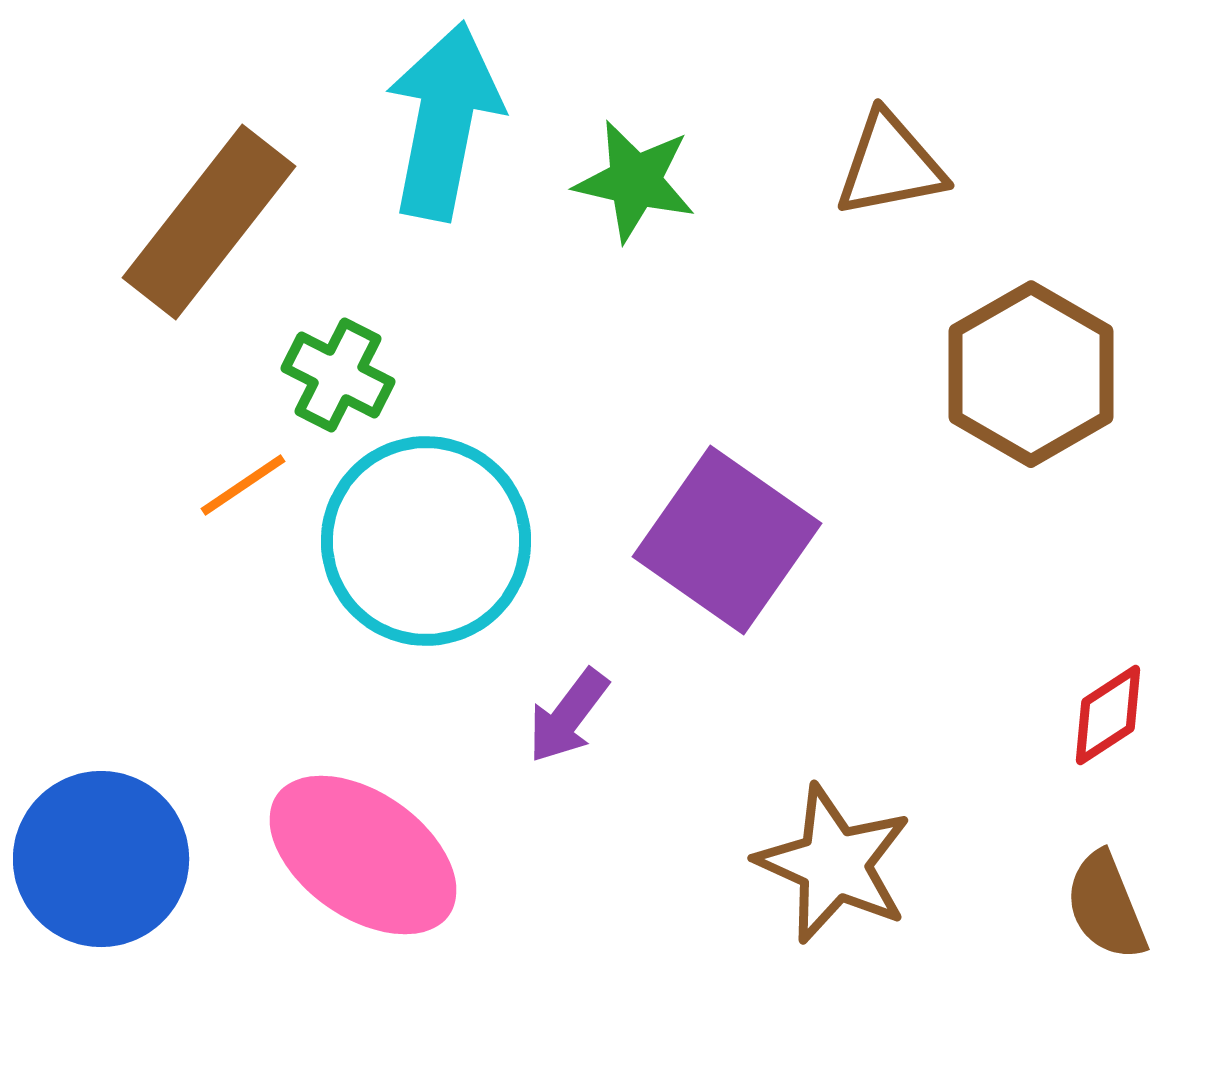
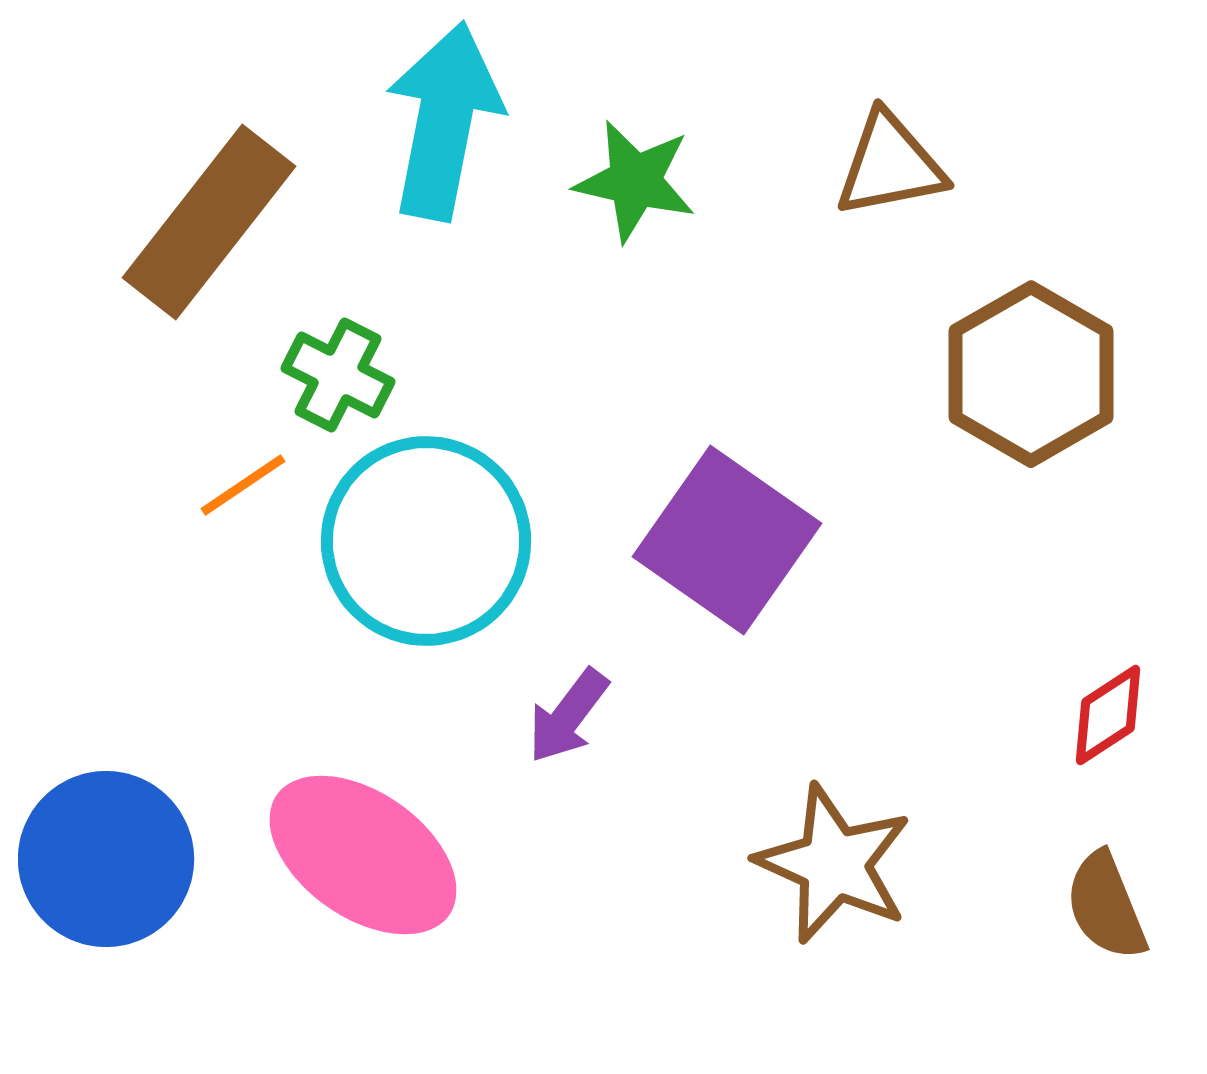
blue circle: moved 5 px right
